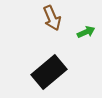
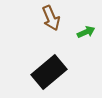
brown arrow: moved 1 px left
